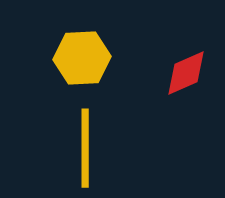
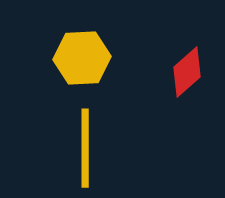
red diamond: moved 1 px right, 1 px up; rotated 18 degrees counterclockwise
